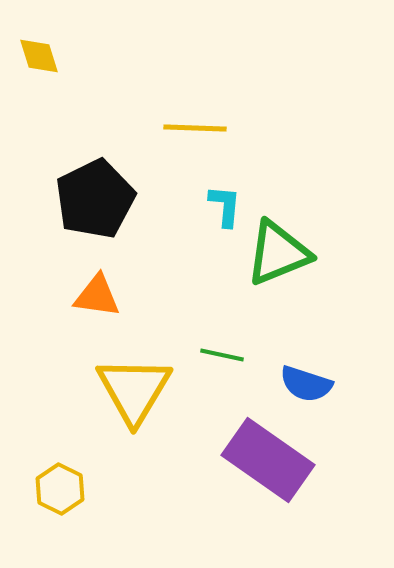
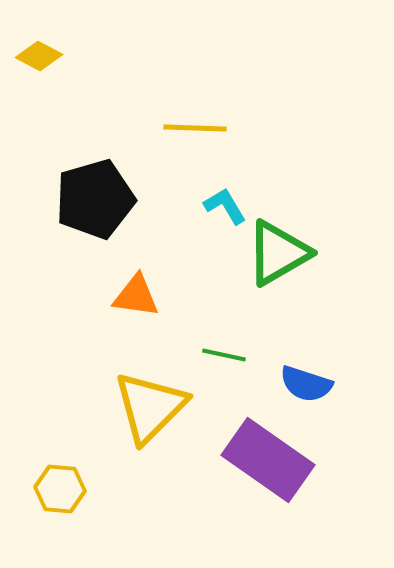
yellow diamond: rotated 45 degrees counterclockwise
black pentagon: rotated 10 degrees clockwise
cyan L-shape: rotated 36 degrees counterclockwise
green triangle: rotated 8 degrees counterclockwise
orange triangle: moved 39 px right
green line: moved 2 px right
yellow triangle: moved 16 px right, 17 px down; rotated 14 degrees clockwise
yellow hexagon: rotated 21 degrees counterclockwise
